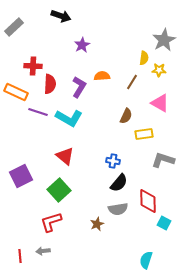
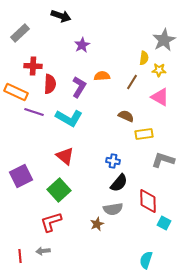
gray rectangle: moved 6 px right, 6 px down
pink triangle: moved 6 px up
purple line: moved 4 px left
brown semicircle: rotated 91 degrees counterclockwise
gray semicircle: moved 5 px left
